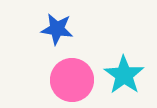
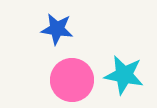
cyan star: rotated 24 degrees counterclockwise
